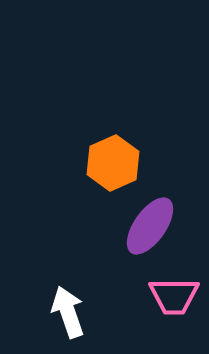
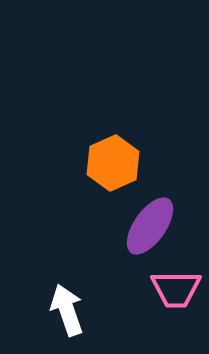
pink trapezoid: moved 2 px right, 7 px up
white arrow: moved 1 px left, 2 px up
